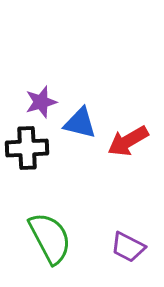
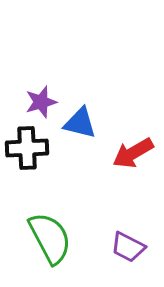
red arrow: moved 5 px right, 12 px down
